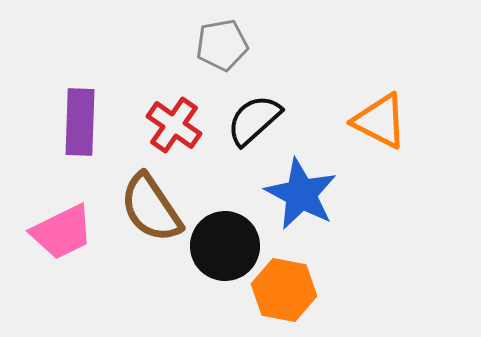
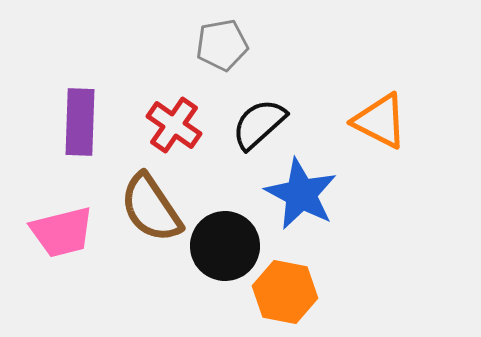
black semicircle: moved 5 px right, 4 px down
pink trapezoid: rotated 12 degrees clockwise
orange hexagon: moved 1 px right, 2 px down
